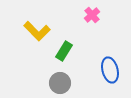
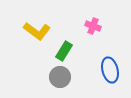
pink cross: moved 1 px right, 11 px down; rotated 28 degrees counterclockwise
yellow L-shape: rotated 8 degrees counterclockwise
gray circle: moved 6 px up
